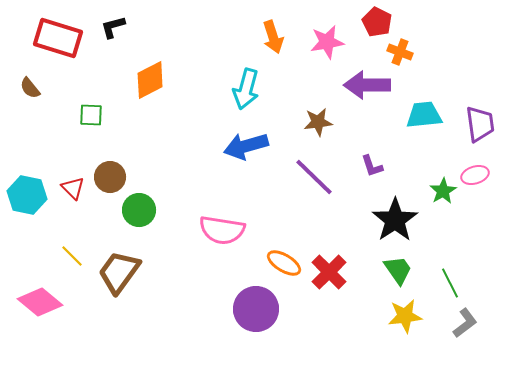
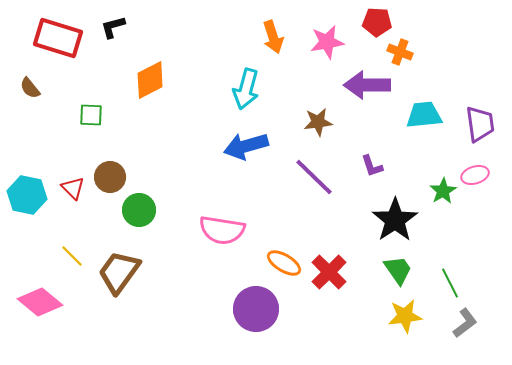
red pentagon: rotated 24 degrees counterclockwise
